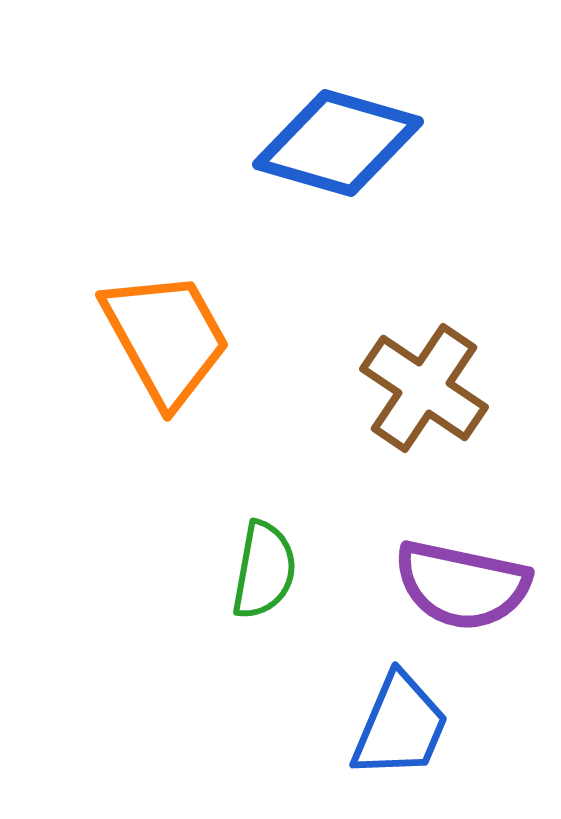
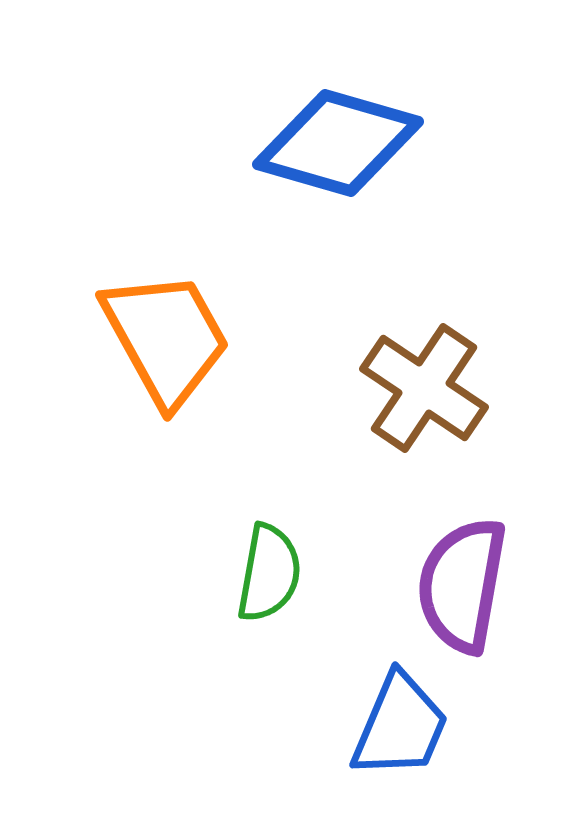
green semicircle: moved 5 px right, 3 px down
purple semicircle: rotated 88 degrees clockwise
